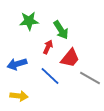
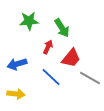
green arrow: moved 1 px right, 2 px up
red trapezoid: moved 1 px right
blue line: moved 1 px right, 1 px down
yellow arrow: moved 3 px left, 2 px up
